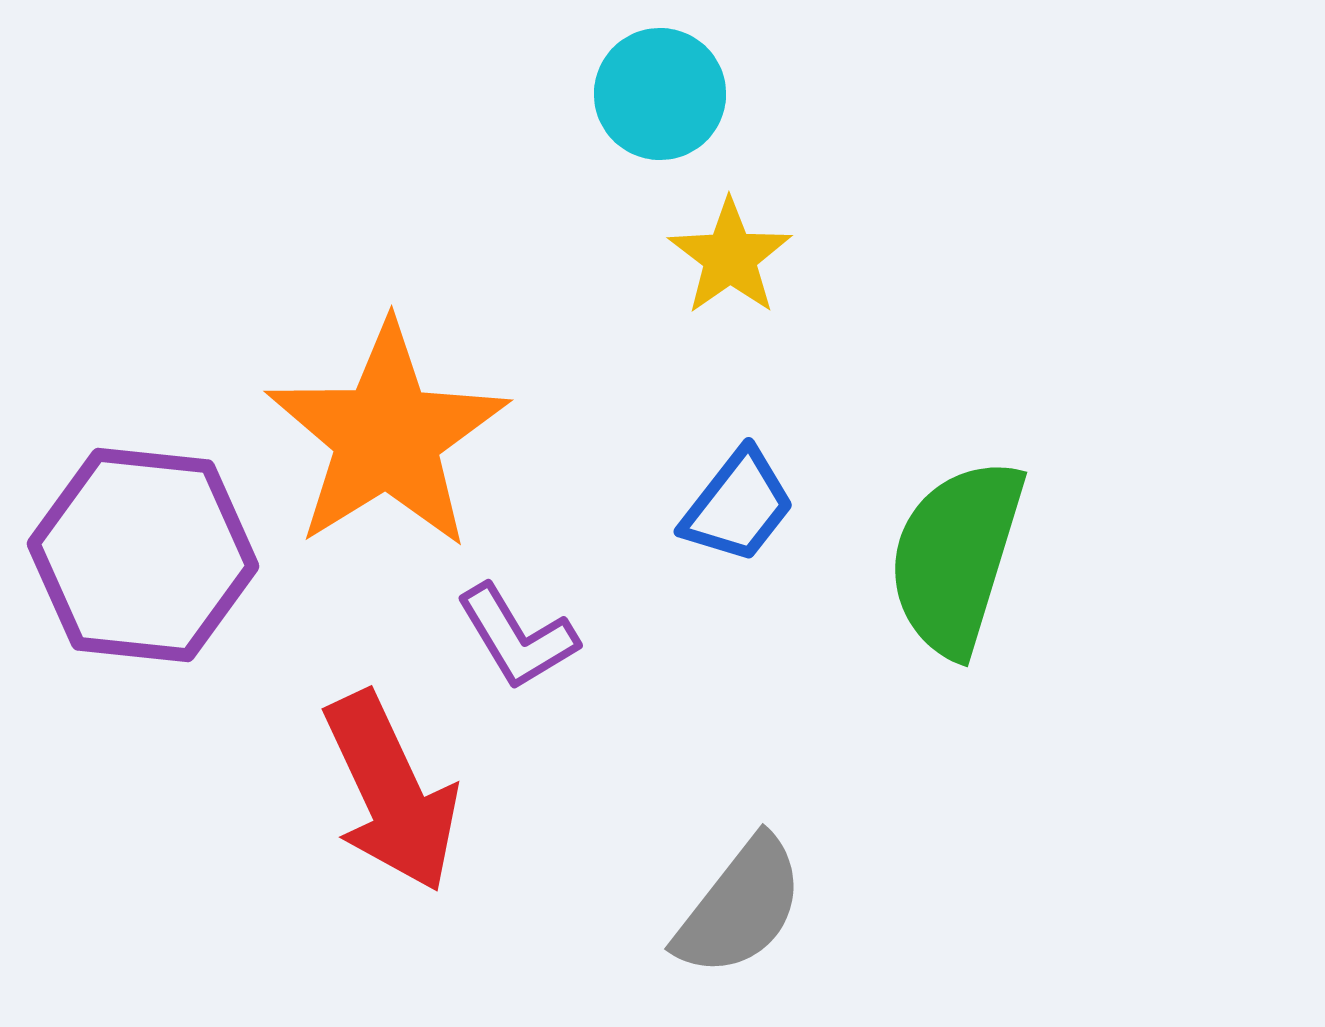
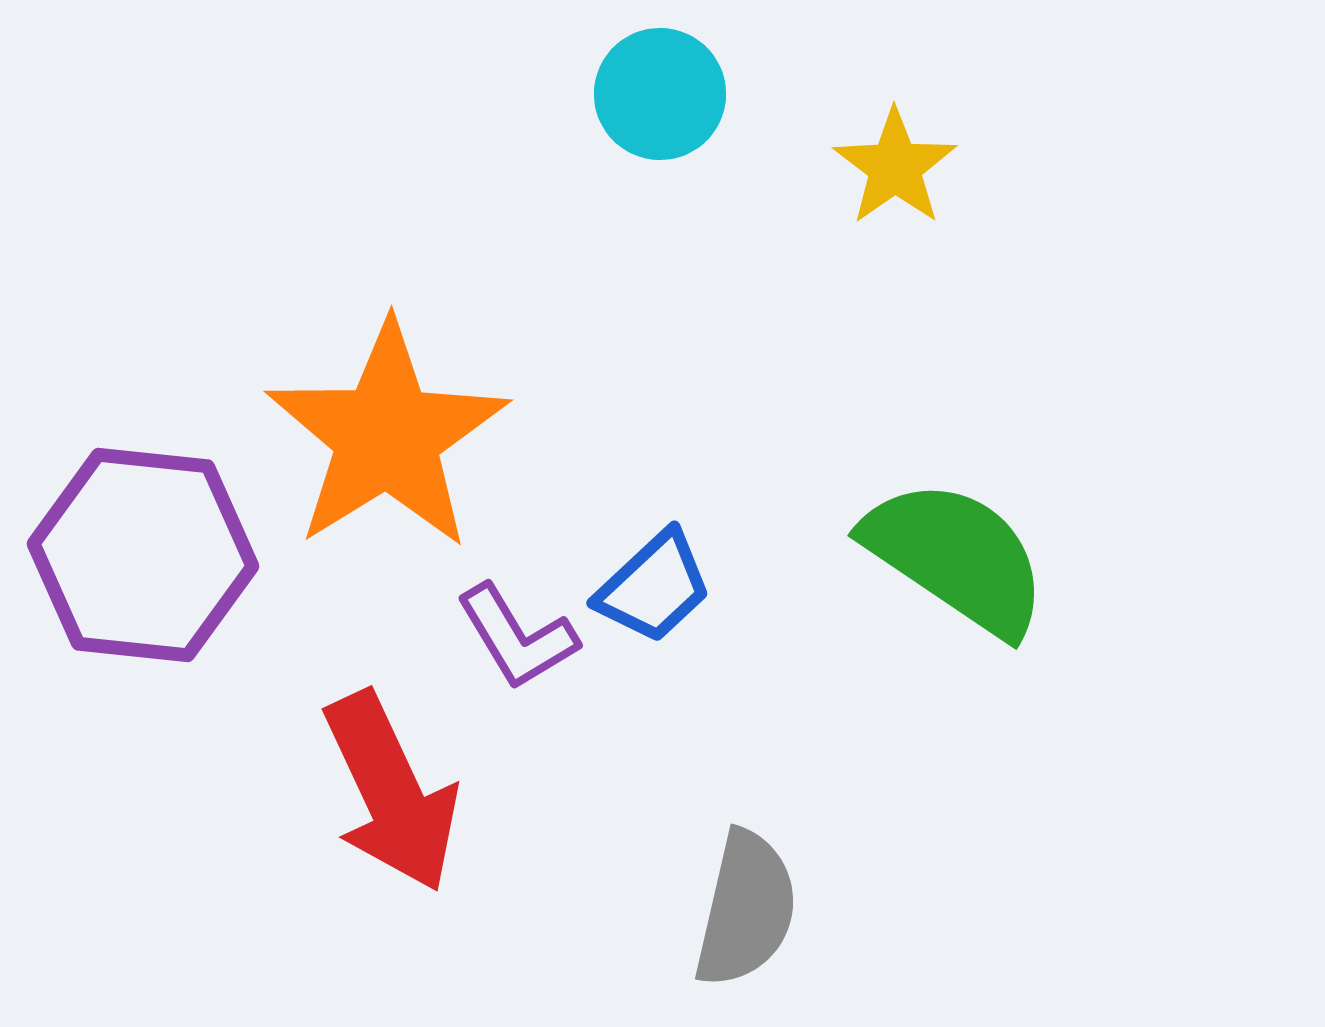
yellow star: moved 165 px right, 90 px up
blue trapezoid: moved 84 px left, 81 px down; rotated 9 degrees clockwise
green semicircle: rotated 107 degrees clockwise
gray semicircle: moved 6 px right, 2 px down; rotated 25 degrees counterclockwise
